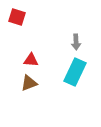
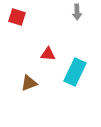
gray arrow: moved 1 px right, 30 px up
red triangle: moved 17 px right, 6 px up
